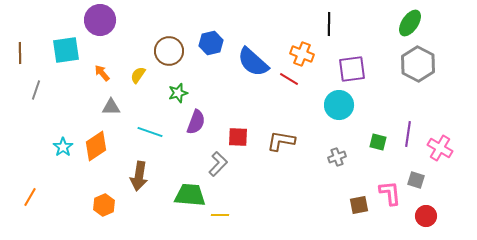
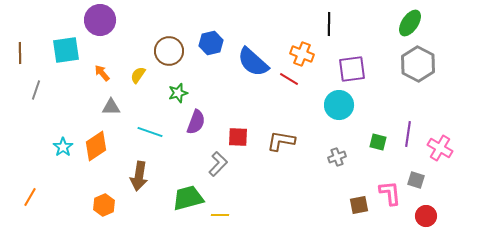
green trapezoid: moved 2 px left, 3 px down; rotated 20 degrees counterclockwise
